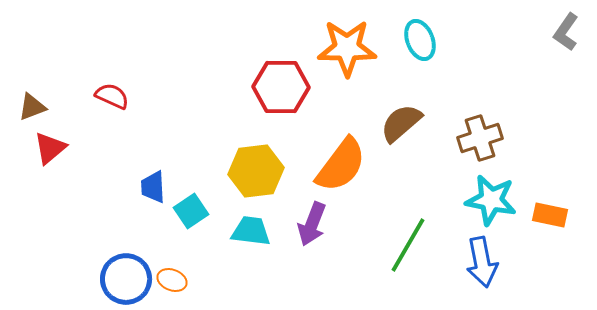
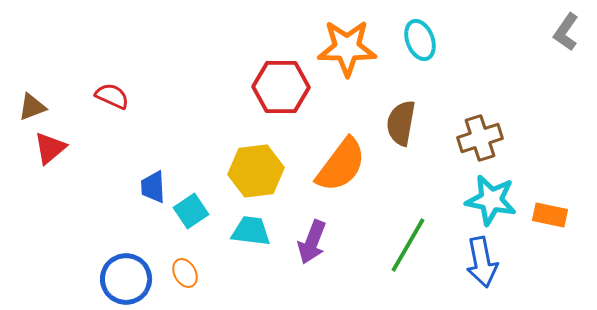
brown semicircle: rotated 39 degrees counterclockwise
purple arrow: moved 18 px down
orange ellipse: moved 13 px right, 7 px up; rotated 40 degrees clockwise
